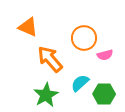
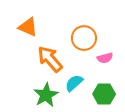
pink semicircle: moved 3 px down
cyan semicircle: moved 6 px left
